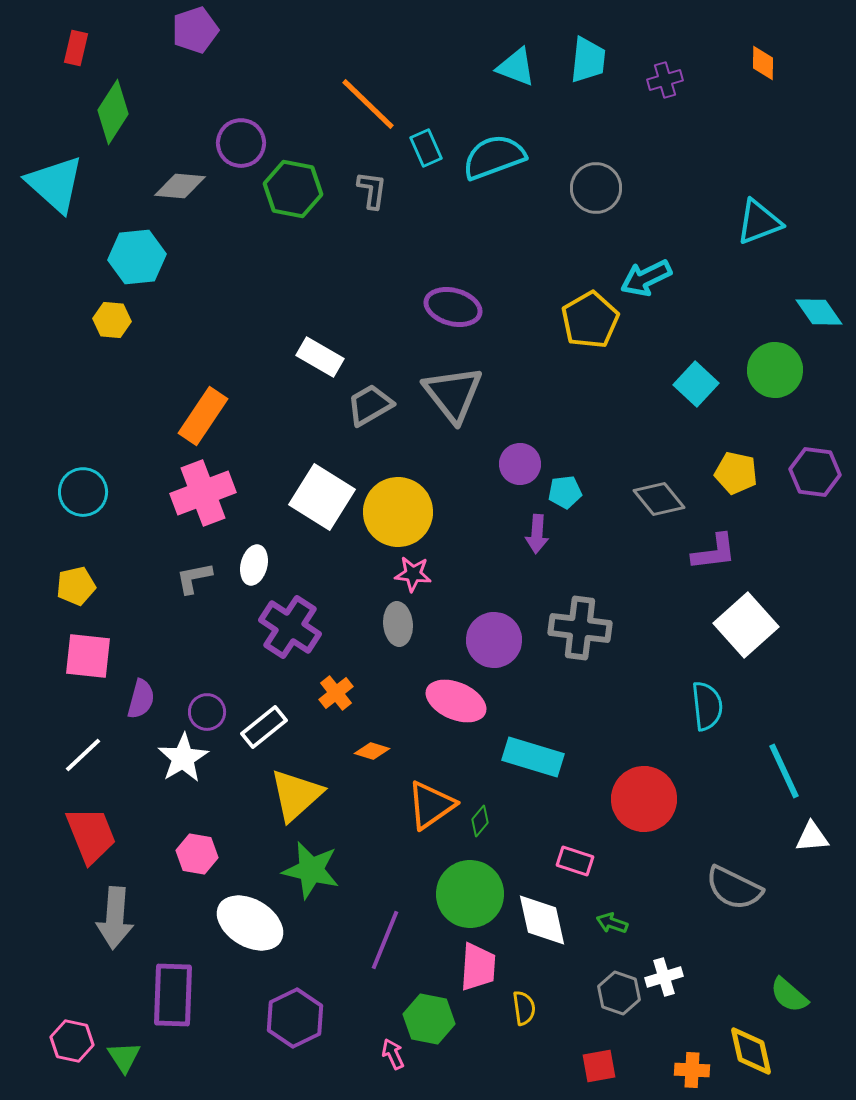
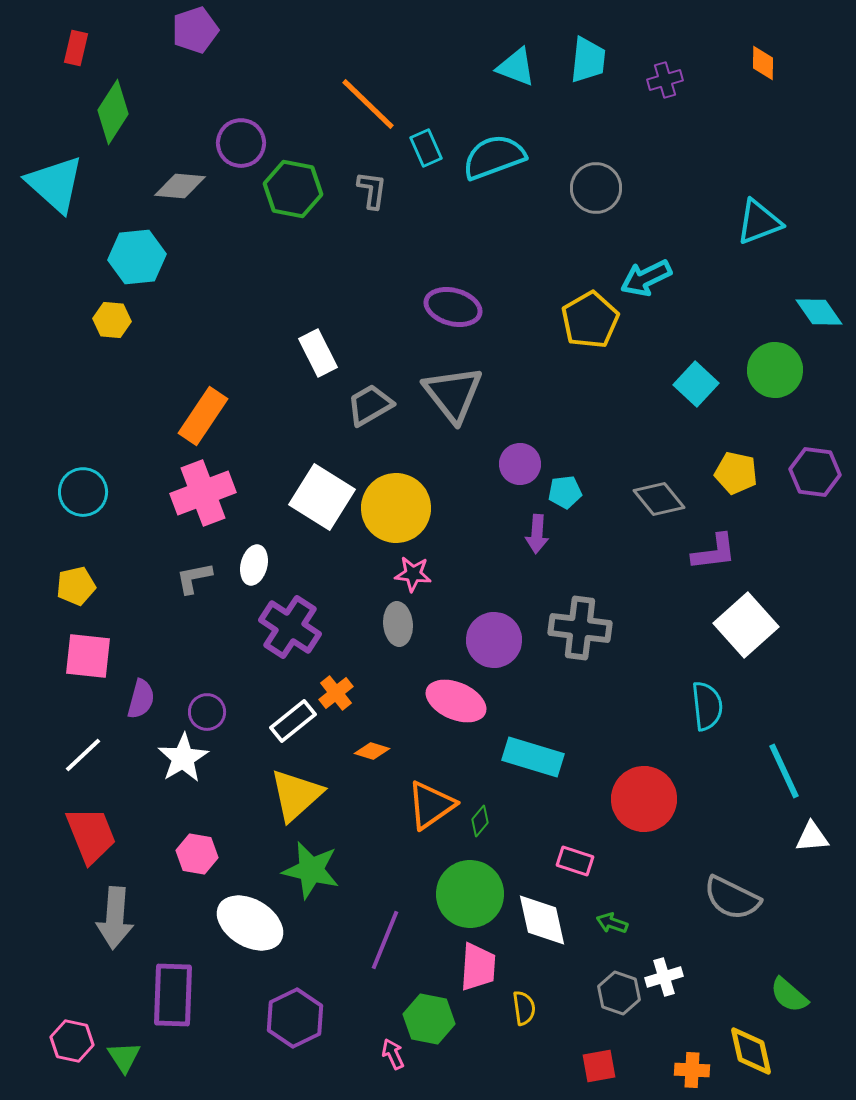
white rectangle at (320, 357): moved 2 px left, 4 px up; rotated 33 degrees clockwise
yellow circle at (398, 512): moved 2 px left, 4 px up
white rectangle at (264, 727): moved 29 px right, 6 px up
gray semicircle at (734, 888): moved 2 px left, 10 px down
